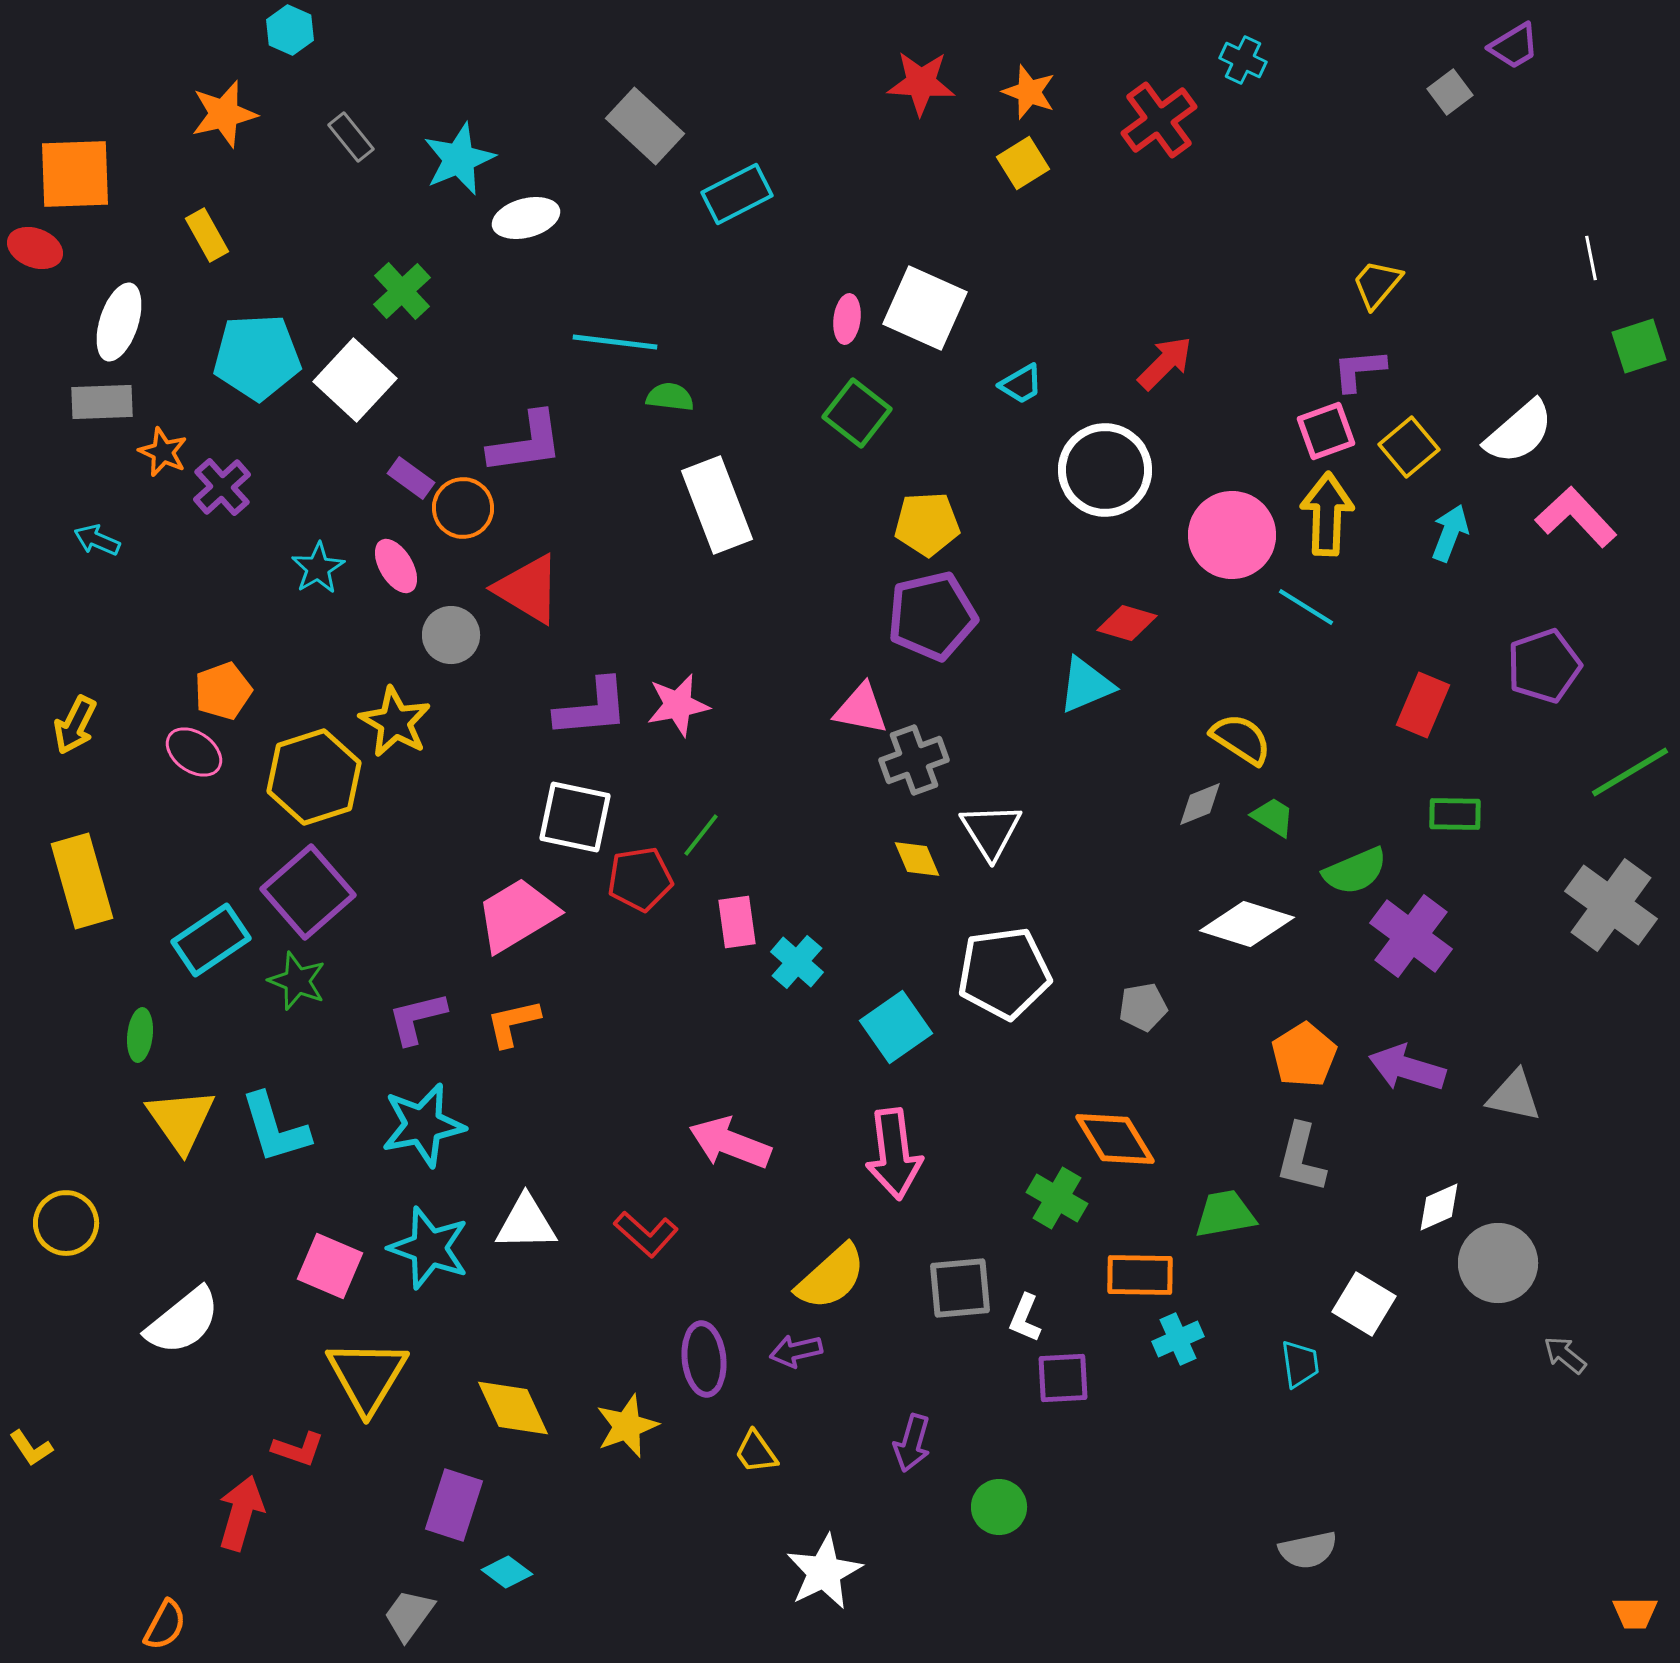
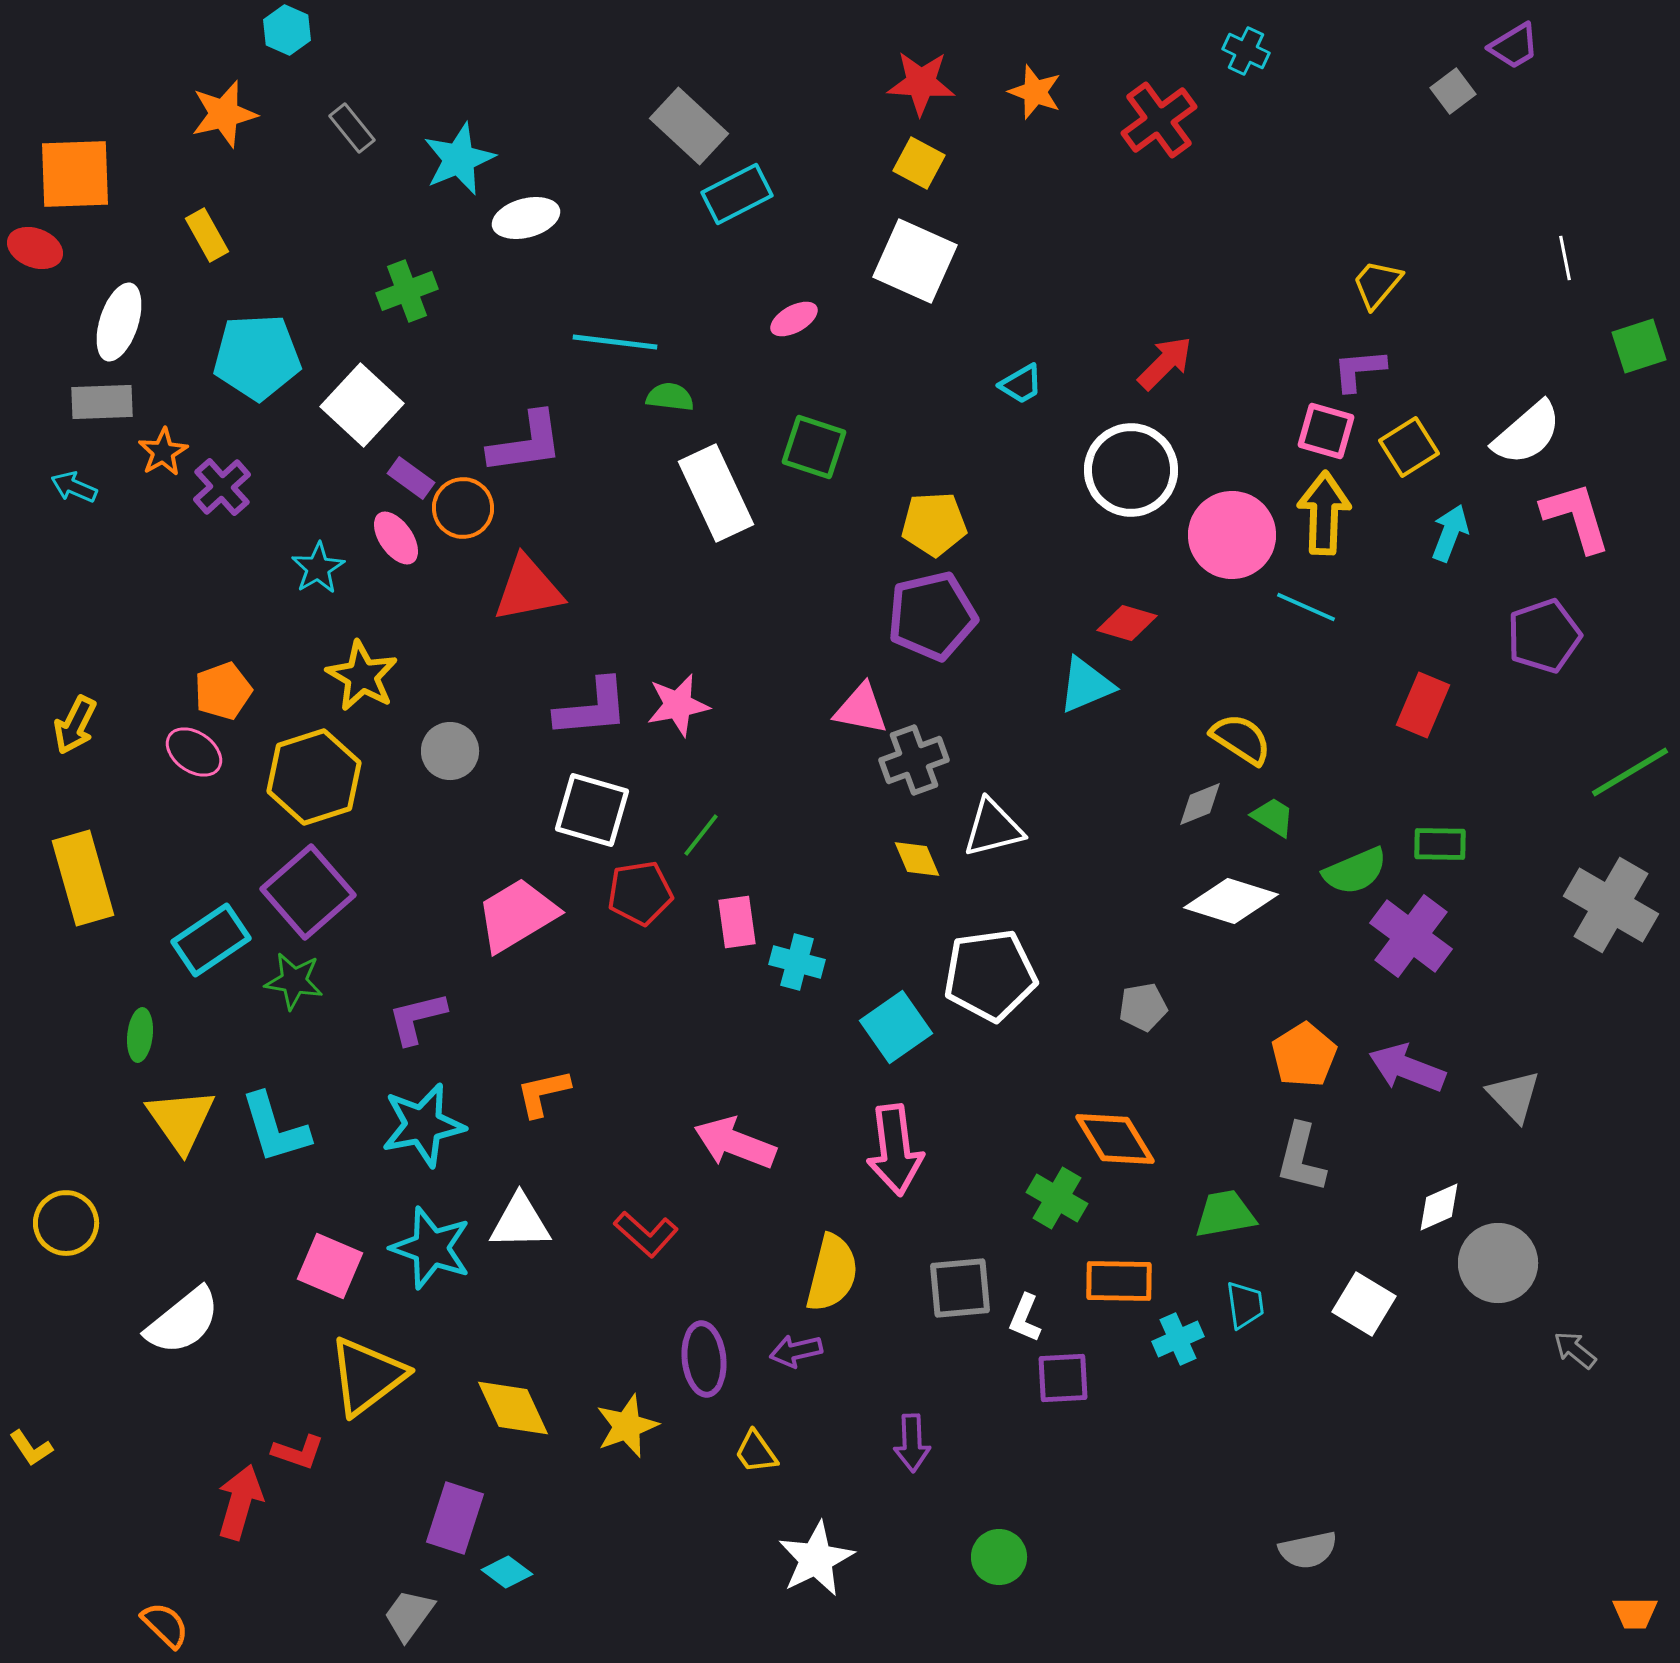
cyan hexagon at (290, 30): moved 3 px left
cyan cross at (1243, 60): moved 3 px right, 9 px up
orange star at (1029, 92): moved 6 px right
gray square at (1450, 92): moved 3 px right, 1 px up
gray rectangle at (645, 126): moved 44 px right
gray rectangle at (351, 137): moved 1 px right, 9 px up
yellow square at (1023, 163): moved 104 px left; rotated 30 degrees counterclockwise
white line at (1591, 258): moved 26 px left
green cross at (402, 291): moved 5 px right; rotated 22 degrees clockwise
white square at (925, 308): moved 10 px left, 47 px up
pink ellipse at (847, 319): moved 53 px left; rotated 54 degrees clockwise
white square at (355, 380): moved 7 px right, 25 px down
green square at (857, 413): moved 43 px left, 34 px down; rotated 20 degrees counterclockwise
pink square at (1326, 431): rotated 36 degrees clockwise
white semicircle at (1519, 432): moved 8 px right, 1 px down
yellow square at (1409, 447): rotated 8 degrees clockwise
orange star at (163, 452): rotated 18 degrees clockwise
white circle at (1105, 470): moved 26 px right
white rectangle at (717, 505): moved 1 px left, 12 px up; rotated 4 degrees counterclockwise
yellow arrow at (1327, 514): moved 3 px left, 1 px up
pink L-shape at (1576, 517): rotated 26 degrees clockwise
yellow pentagon at (927, 524): moved 7 px right
cyan arrow at (97, 540): moved 23 px left, 53 px up
pink ellipse at (396, 566): moved 28 px up; rotated 4 degrees counterclockwise
red triangle at (528, 589): rotated 42 degrees counterclockwise
cyan line at (1306, 607): rotated 8 degrees counterclockwise
gray circle at (451, 635): moved 1 px left, 116 px down
purple pentagon at (1544, 666): moved 30 px up
yellow star at (395, 722): moved 33 px left, 46 px up
green rectangle at (1455, 814): moved 15 px left, 30 px down
white square at (575, 817): moved 17 px right, 7 px up; rotated 4 degrees clockwise
white triangle at (991, 831): moved 2 px right, 3 px up; rotated 48 degrees clockwise
red pentagon at (640, 879): moved 14 px down
yellow rectangle at (82, 881): moved 1 px right, 3 px up
gray cross at (1611, 905): rotated 6 degrees counterclockwise
white diamond at (1247, 924): moved 16 px left, 23 px up
cyan cross at (797, 962): rotated 26 degrees counterclockwise
white pentagon at (1004, 973): moved 14 px left, 2 px down
green star at (297, 981): moved 3 px left; rotated 12 degrees counterclockwise
orange L-shape at (513, 1023): moved 30 px right, 70 px down
purple arrow at (1407, 1068): rotated 4 degrees clockwise
gray triangle at (1514, 1096): rotated 34 degrees clockwise
pink arrow at (730, 1143): moved 5 px right
pink arrow at (894, 1154): moved 1 px right, 4 px up
white triangle at (526, 1223): moved 6 px left, 1 px up
cyan star at (429, 1248): moved 2 px right
orange rectangle at (1140, 1275): moved 21 px left, 6 px down
yellow semicircle at (831, 1277): moved 1 px right, 4 px up; rotated 34 degrees counterclockwise
gray arrow at (1565, 1355): moved 10 px right, 5 px up
cyan trapezoid at (1300, 1364): moved 55 px left, 59 px up
yellow triangle at (367, 1376): rotated 22 degrees clockwise
purple arrow at (912, 1443): rotated 18 degrees counterclockwise
red L-shape at (298, 1449): moved 3 px down
purple rectangle at (454, 1505): moved 1 px right, 13 px down
green circle at (999, 1507): moved 50 px down
red arrow at (241, 1513): moved 1 px left, 11 px up
white star at (824, 1572): moved 8 px left, 13 px up
orange semicircle at (165, 1625): rotated 74 degrees counterclockwise
